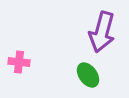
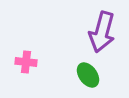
pink cross: moved 7 px right
